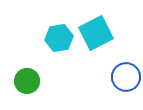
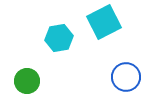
cyan square: moved 8 px right, 11 px up
